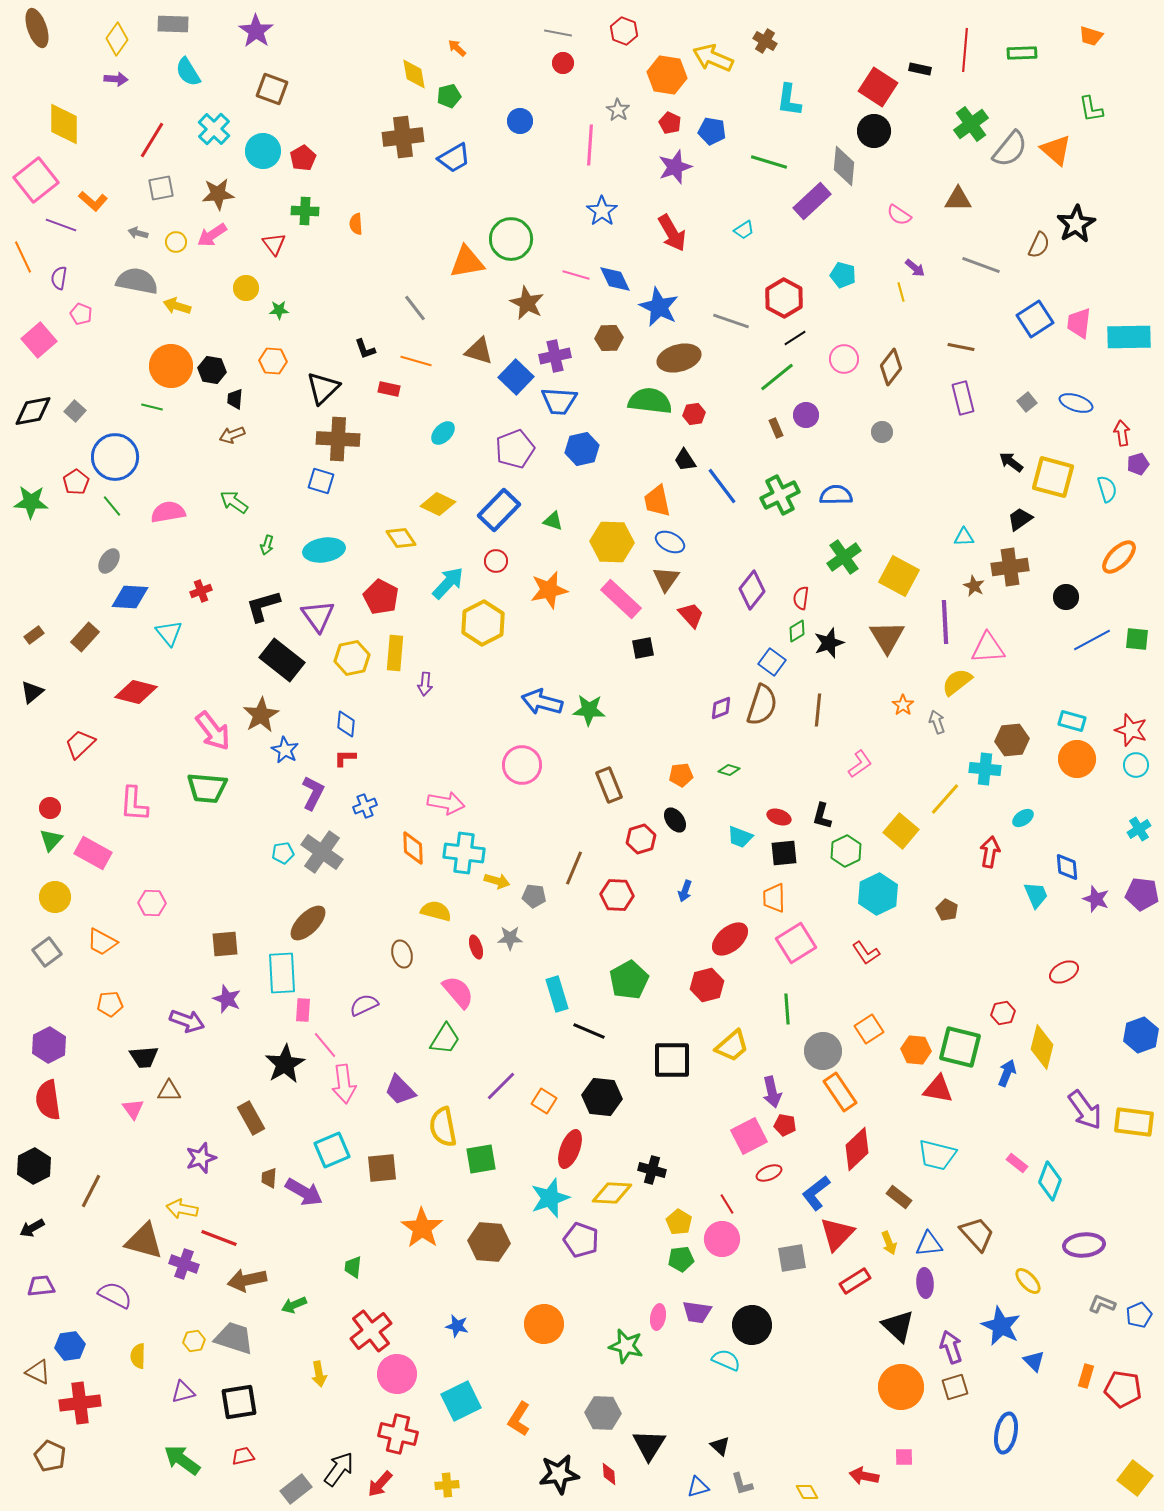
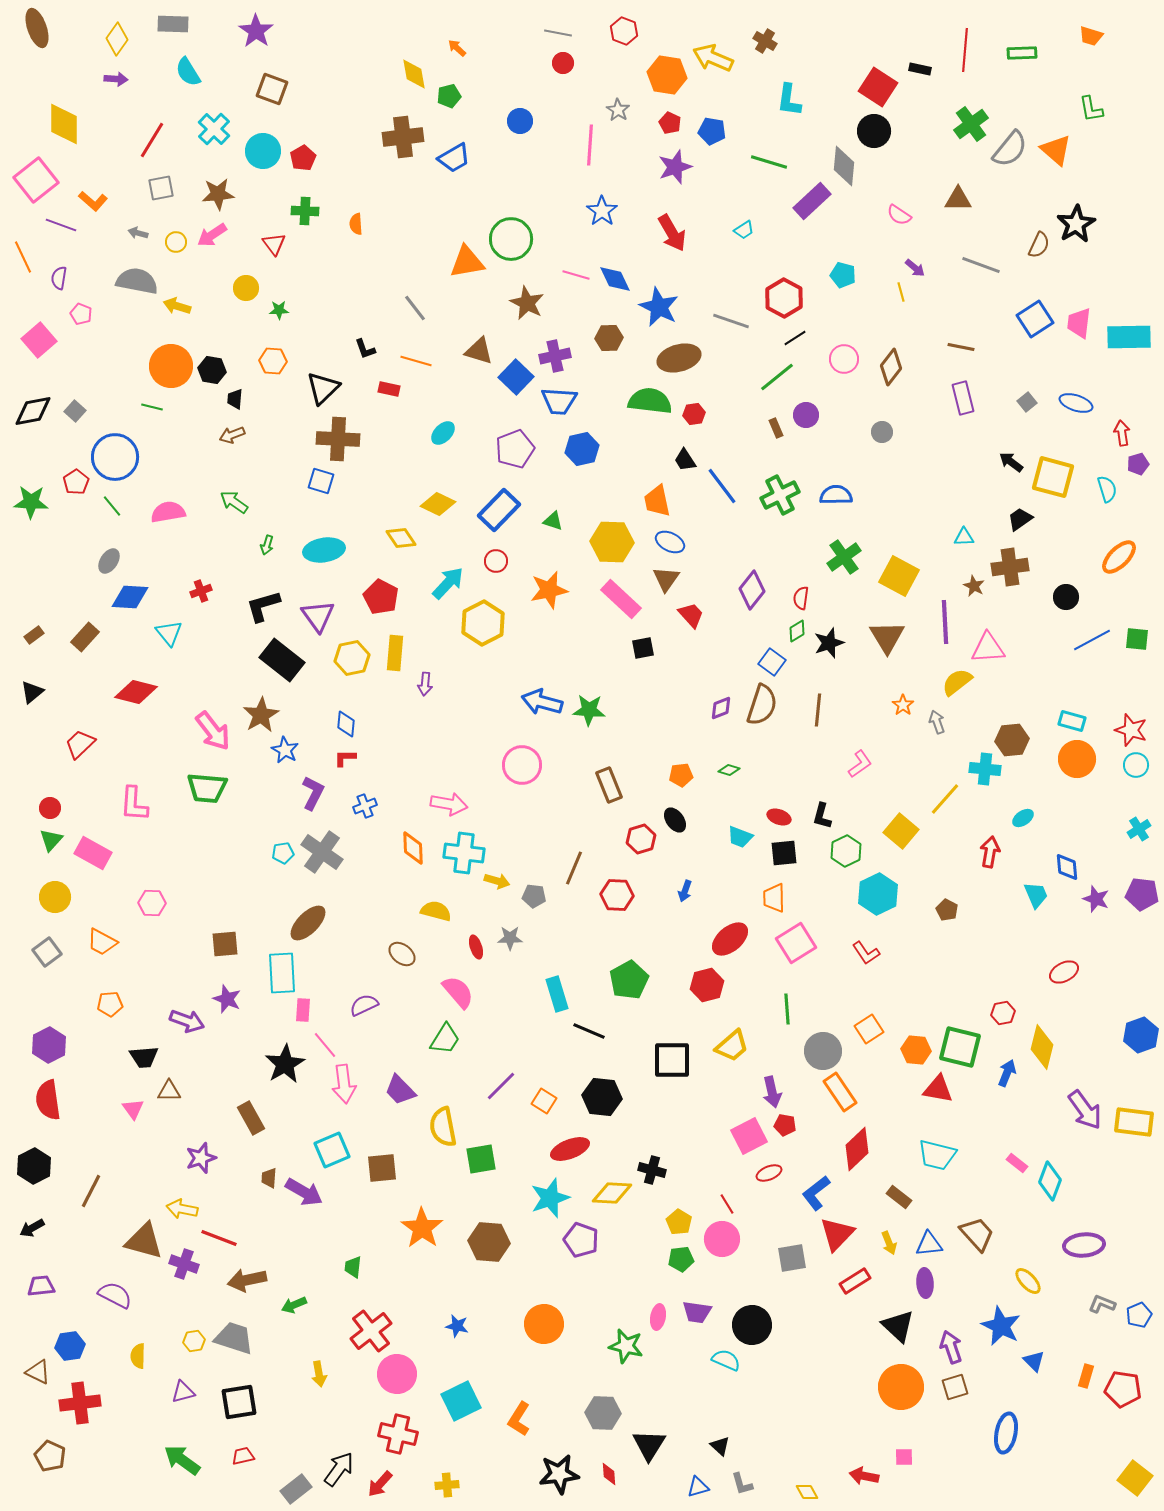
pink arrow at (446, 803): moved 3 px right, 1 px down
brown ellipse at (402, 954): rotated 36 degrees counterclockwise
red ellipse at (570, 1149): rotated 48 degrees clockwise
